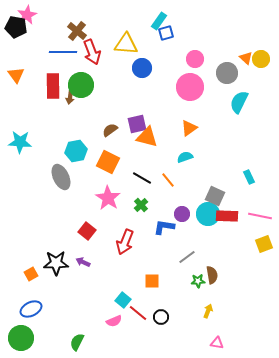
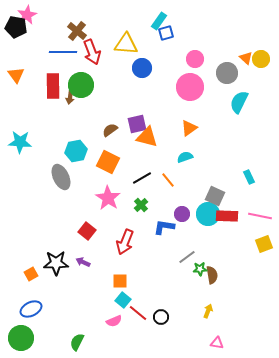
black line at (142, 178): rotated 60 degrees counterclockwise
orange square at (152, 281): moved 32 px left
green star at (198, 281): moved 2 px right, 12 px up
